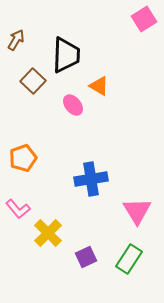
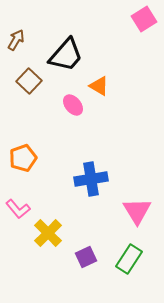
black trapezoid: rotated 39 degrees clockwise
brown square: moved 4 px left
